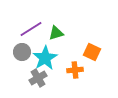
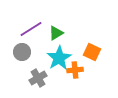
green triangle: rotated 14 degrees counterclockwise
cyan star: moved 14 px right
